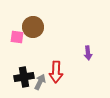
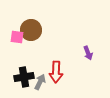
brown circle: moved 2 px left, 3 px down
purple arrow: rotated 16 degrees counterclockwise
